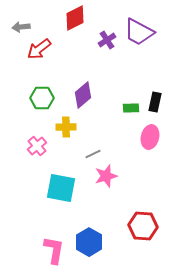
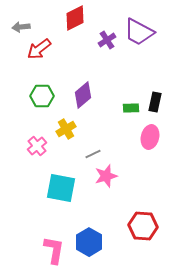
green hexagon: moved 2 px up
yellow cross: moved 2 px down; rotated 30 degrees counterclockwise
